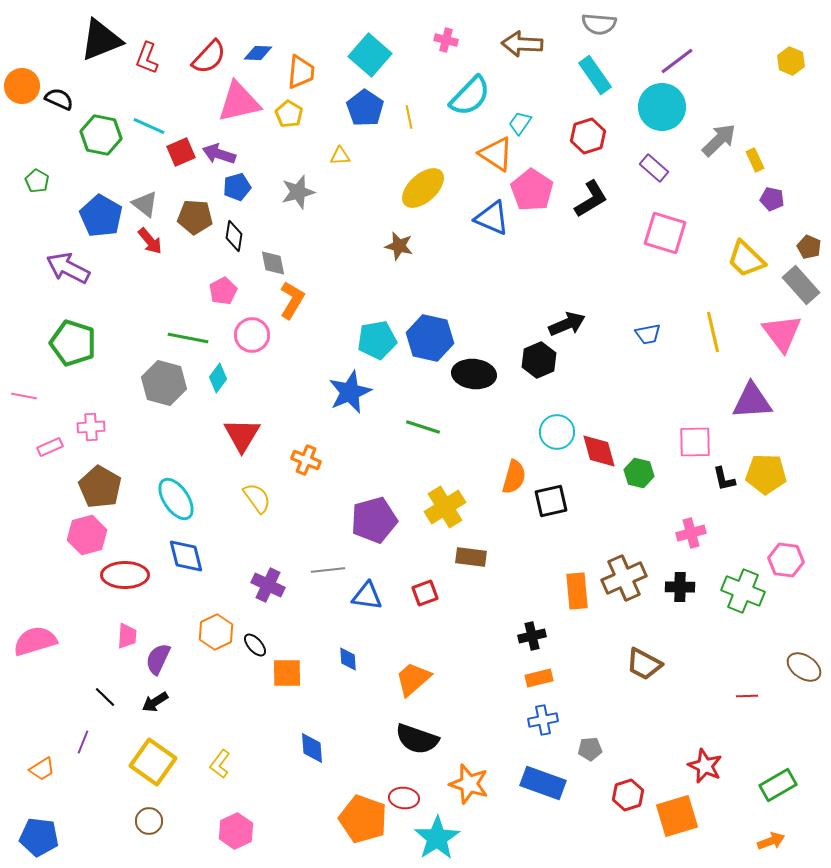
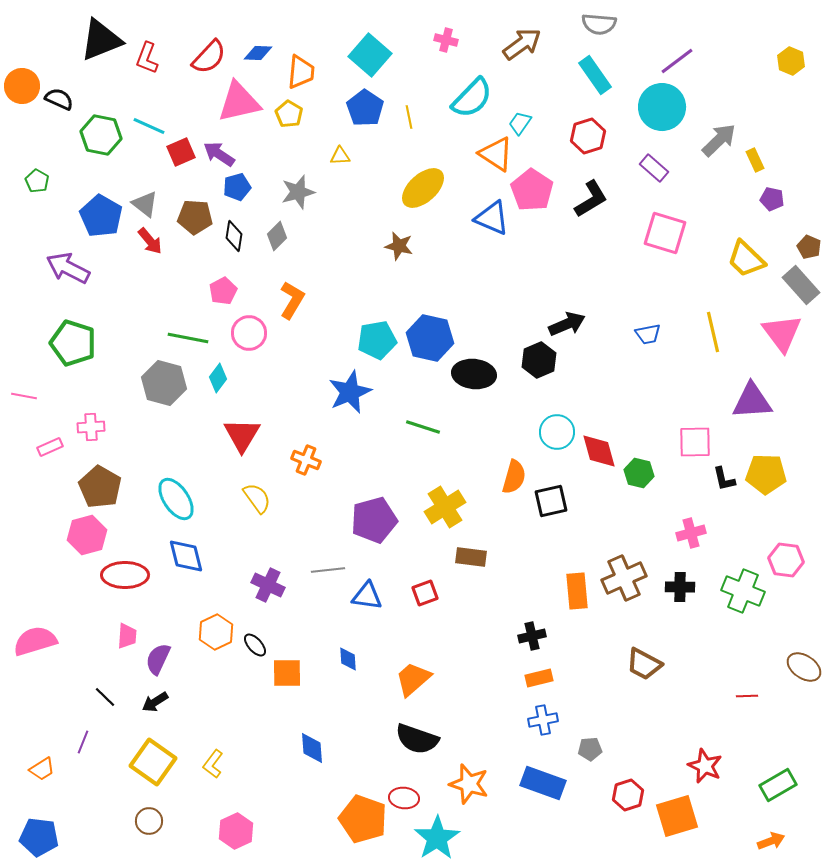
brown arrow at (522, 44): rotated 141 degrees clockwise
cyan semicircle at (470, 96): moved 2 px right, 2 px down
purple arrow at (219, 154): rotated 16 degrees clockwise
gray diamond at (273, 263): moved 4 px right, 27 px up; rotated 56 degrees clockwise
pink circle at (252, 335): moved 3 px left, 2 px up
yellow L-shape at (220, 764): moved 7 px left
